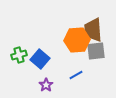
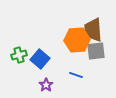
blue line: rotated 48 degrees clockwise
